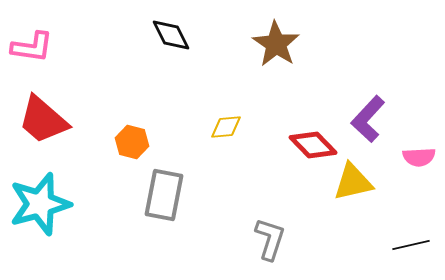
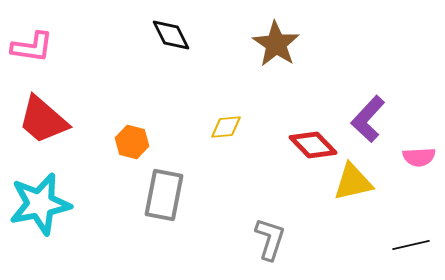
cyan star: rotated 4 degrees clockwise
